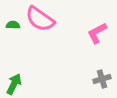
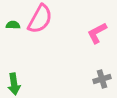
pink semicircle: rotated 96 degrees counterclockwise
green arrow: rotated 145 degrees clockwise
